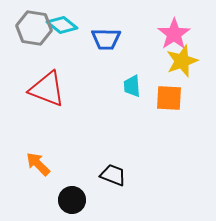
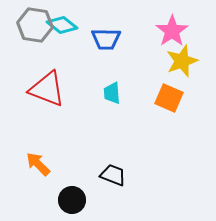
gray hexagon: moved 1 px right, 3 px up
pink star: moved 2 px left, 3 px up
cyan trapezoid: moved 20 px left, 7 px down
orange square: rotated 20 degrees clockwise
